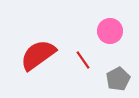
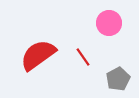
pink circle: moved 1 px left, 8 px up
red line: moved 3 px up
